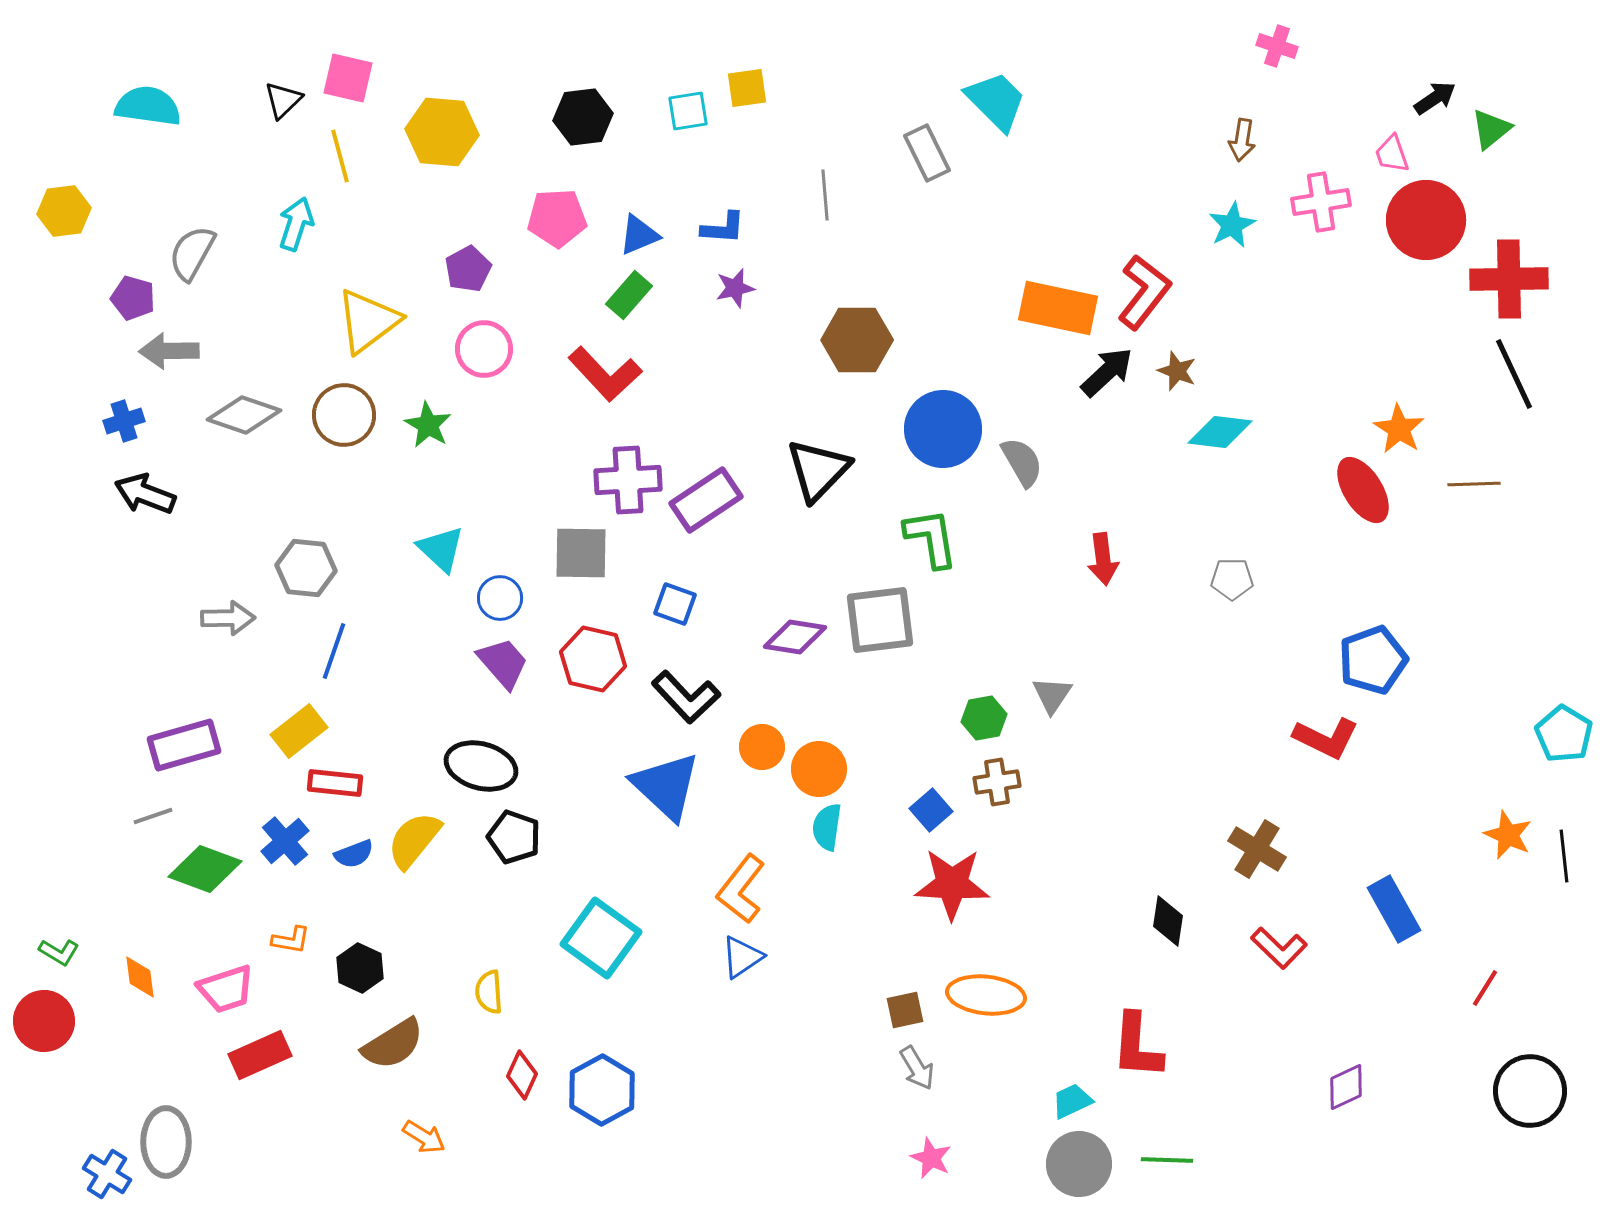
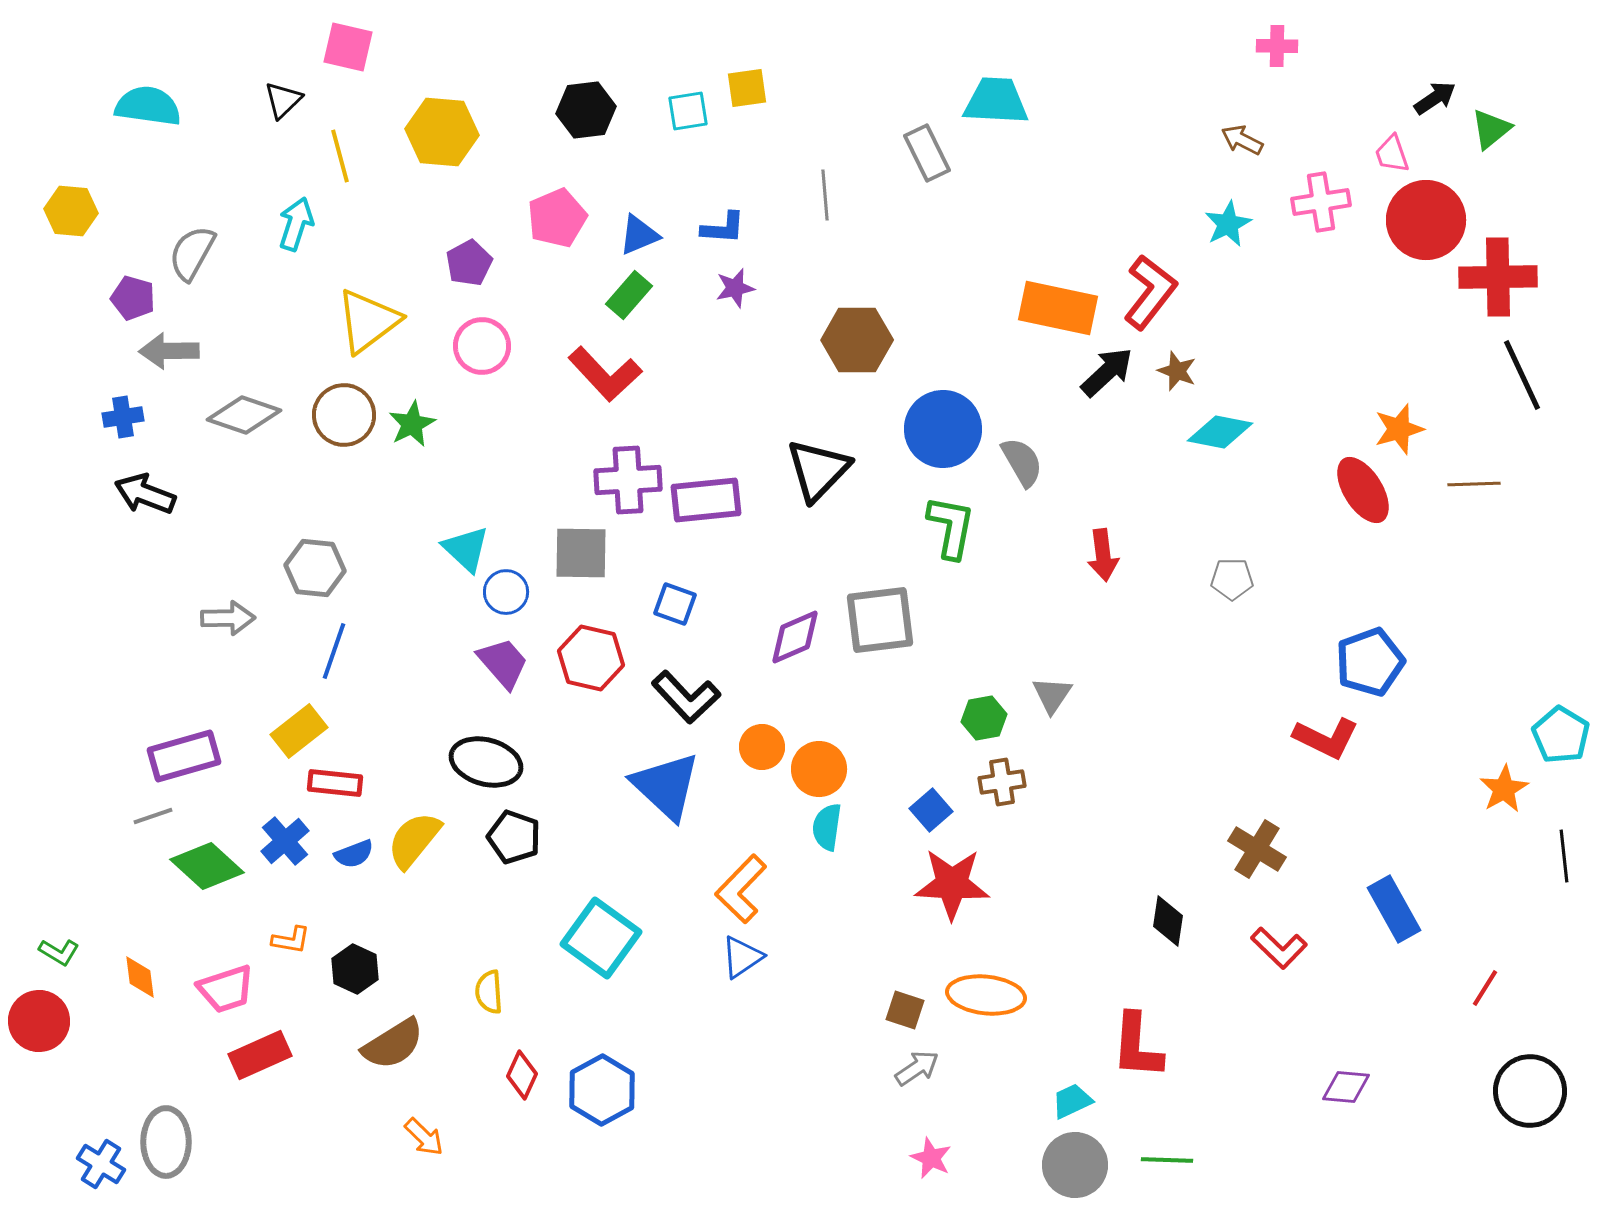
pink cross at (1277, 46): rotated 18 degrees counterclockwise
pink square at (348, 78): moved 31 px up
cyan trapezoid at (996, 101): rotated 42 degrees counterclockwise
black hexagon at (583, 117): moved 3 px right, 7 px up
brown arrow at (1242, 140): rotated 108 degrees clockwise
yellow hexagon at (64, 211): moved 7 px right; rotated 12 degrees clockwise
pink pentagon at (557, 218): rotated 20 degrees counterclockwise
cyan star at (1232, 225): moved 4 px left, 1 px up
purple pentagon at (468, 269): moved 1 px right, 6 px up
red cross at (1509, 279): moved 11 px left, 2 px up
red L-shape at (1144, 292): moved 6 px right
pink circle at (484, 349): moved 2 px left, 3 px up
black line at (1514, 374): moved 8 px right, 1 px down
blue cross at (124, 421): moved 1 px left, 4 px up; rotated 9 degrees clockwise
green star at (428, 425): moved 16 px left, 1 px up; rotated 15 degrees clockwise
orange star at (1399, 429): rotated 24 degrees clockwise
cyan diamond at (1220, 432): rotated 4 degrees clockwise
purple rectangle at (706, 500): rotated 28 degrees clockwise
green L-shape at (931, 538): moved 20 px right, 11 px up; rotated 20 degrees clockwise
cyan triangle at (441, 549): moved 25 px right
red arrow at (1103, 559): moved 4 px up
gray hexagon at (306, 568): moved 9 px right
blue circle at (500, 598): moved 6 px right, 6 px up
purple diamond at (795, 637): rotated 32 degrees counterclockwise
red hexagon at (593, 659): moved 2 px left, 1 px up
blue pentagon at (1373, 660): moved 3 px left, 2 px down
cyan pentagon at (1564, 734): moved 3 px left, 1 px down
purple rectangle at (184, 745): moved 11 px down
black ellipse at (481, 766): moved 5 px right, 4 px up
brown cross at (997, 782): moved 5 px right
orange star at (1508, 835): moved 4 px left, 46 px up; rotated 18 degrees clockwise
green diamond at (205, 869): moved 2 px right, 3 px up; rotated 22 degrees clockwise
orange L-shape at (741, 889): rotated 6 degrees clockwise
black hexagon at (360, 968): moved 5 px left, 1 px down
brown square at (905, 1010): rotated 30 degrees clockwise
red circle at (44, 1021): moved 5 px left
gray arrow at (917, 1068): rotated 93 degrees counterclockwise
purple diamond at (1346, 1087): rotated 30 degrees clockwise
orange arrow at (424, 1137): rotated 12 degrees clockwise
gray circle at (1079, 1164): moved 4 px left, 1 px down
blue cross at (107, 1174): moved 6 px left, 10 px up
